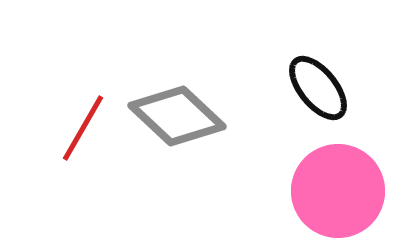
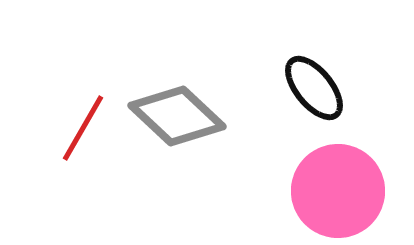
black ellipse: moved 4 px left
